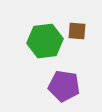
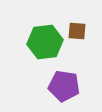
green hexagon: moved 1 px down
